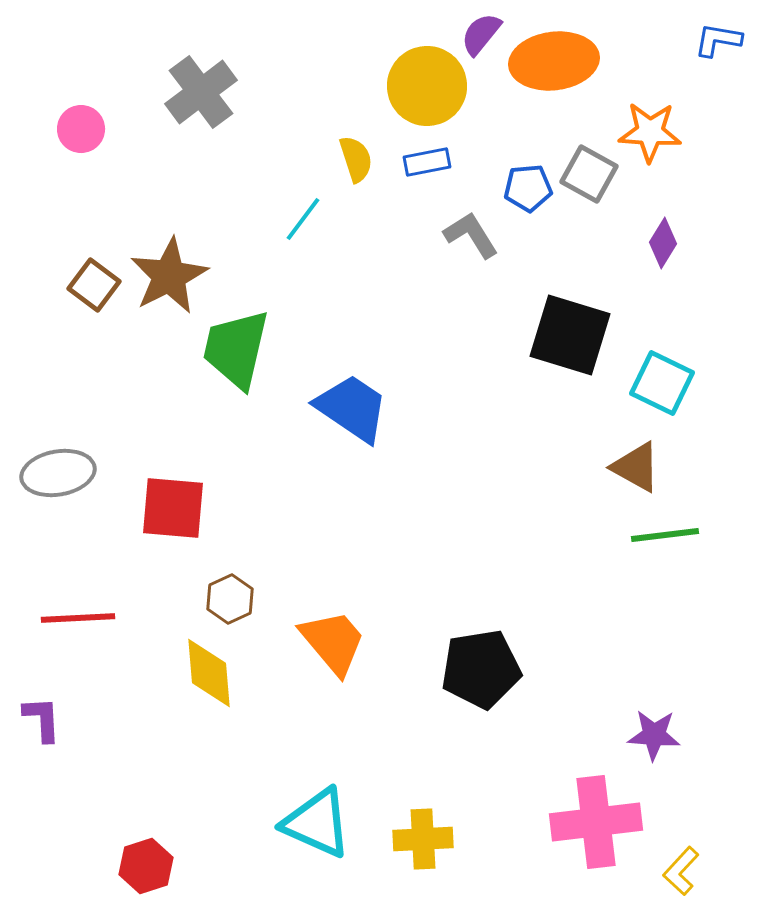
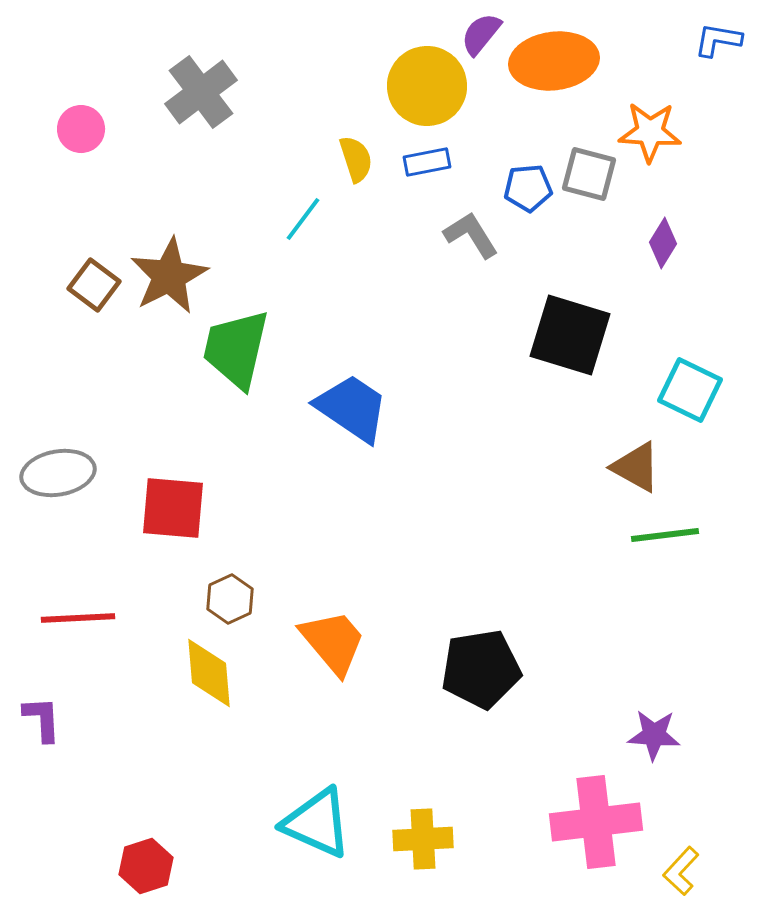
gray square: rotated 14 degrees counterclockwise
cyan square: moved 28 px right, 7 px down
